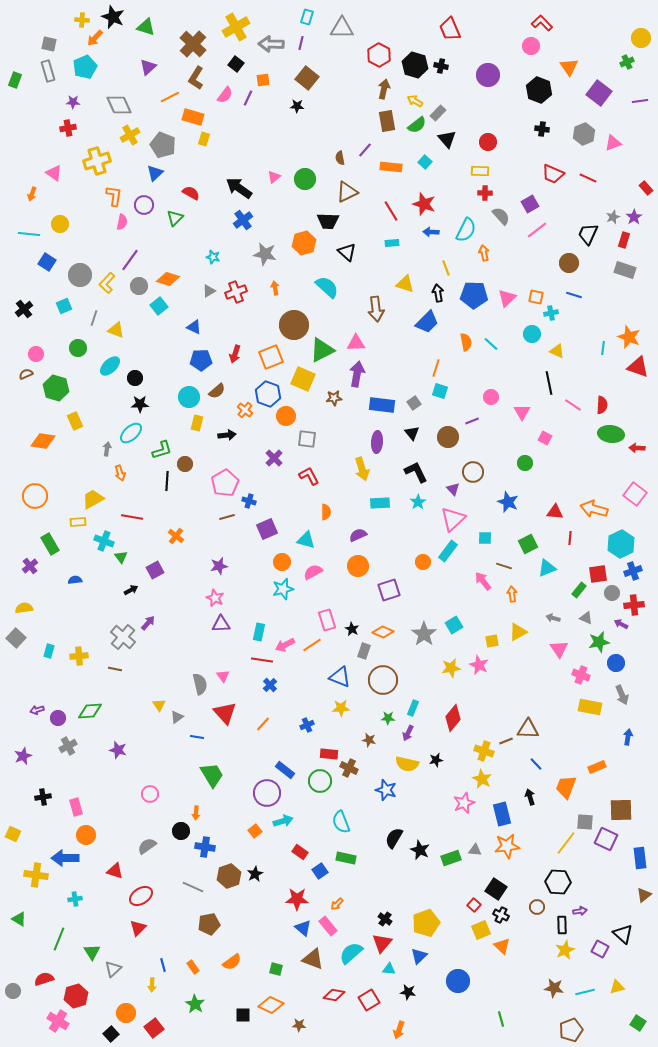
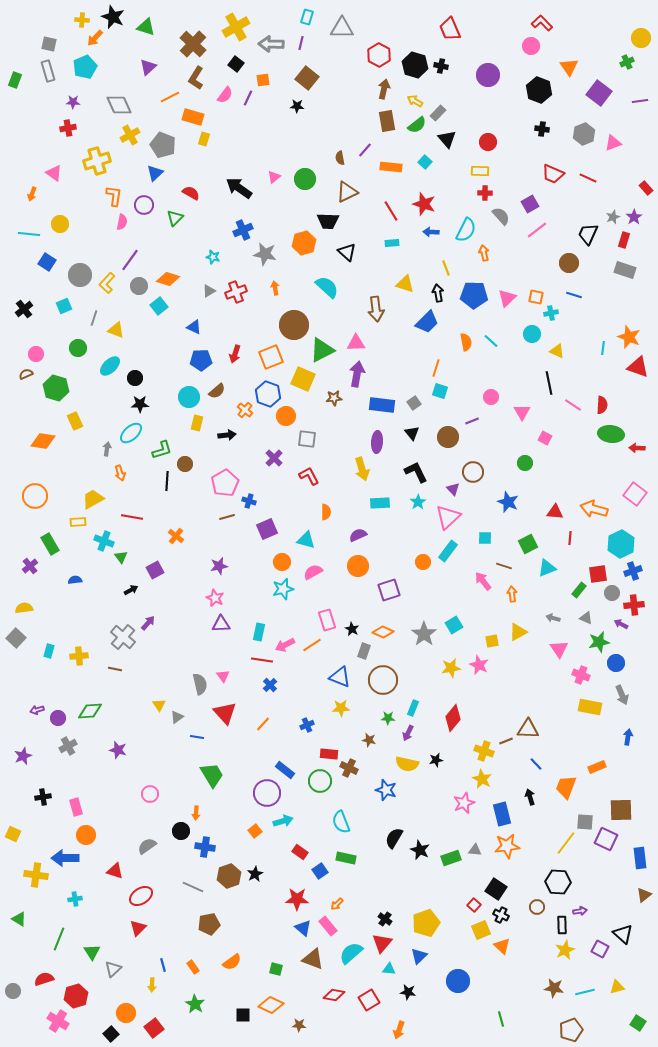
blue cross at (243, 220): moved 10 px down; rotated 12 degrees clockwise
cyan line at (491, 344): moved 3 px up
pink triangle at (453, 519): moved 5 px left, 2 px up
